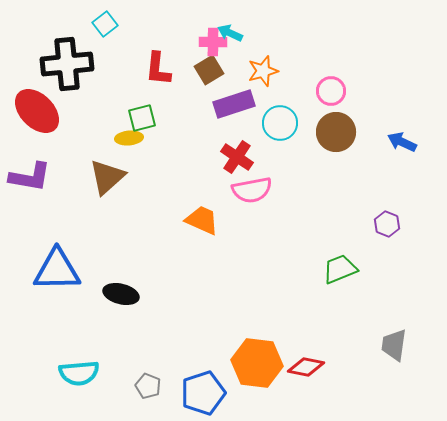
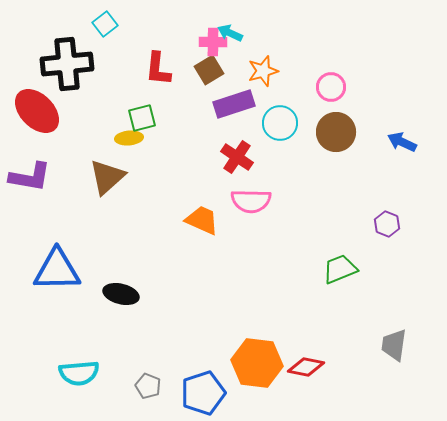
pink circle: moved 4 px up
pink semicircle: moved 1 px left, 11 px down; rotated 12 degrees clockwise
